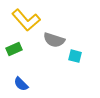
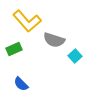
yellow L-shape: moved 1 px right, 1 px down
cyan square: rotated 32 degrees clockwise
